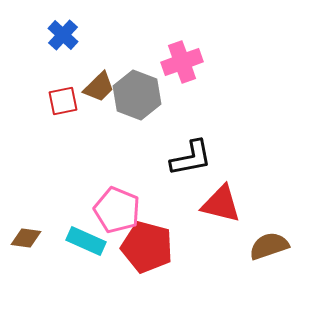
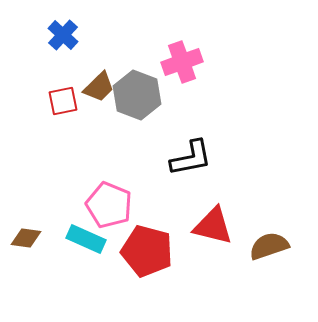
red triangle: moved 8 px left, 22 px down
pink pentagon: moved 8 px left, 5 px up
cyan rectangle: moved 2 px up
red pentagon: moved 4 px down
